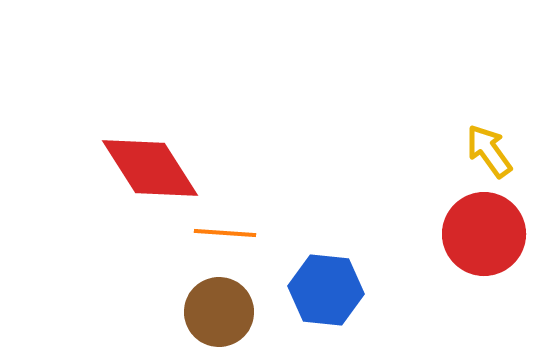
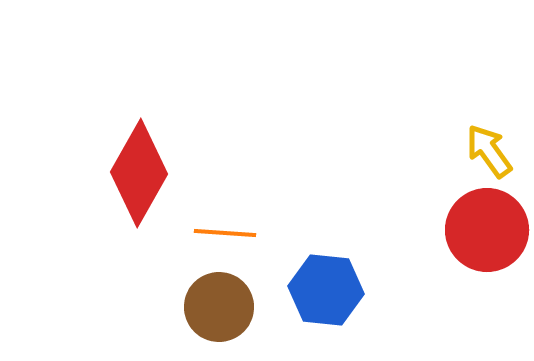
red diamond: moved 11 px left, 5 px down; rotated 62 degrees clockwise
red circle: moved 3 px right, 4 px up
brown circle: moved 5 px up
